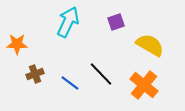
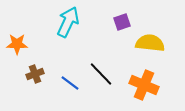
purple square: moved 6 px right
yellow semicircle: moved 2 px up; rotated 24 degrees counterclockwise
orange cross: rotated 16 degrees counterclockwise
